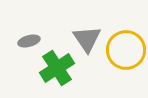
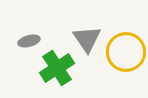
yellow circle: moved 2 px down
